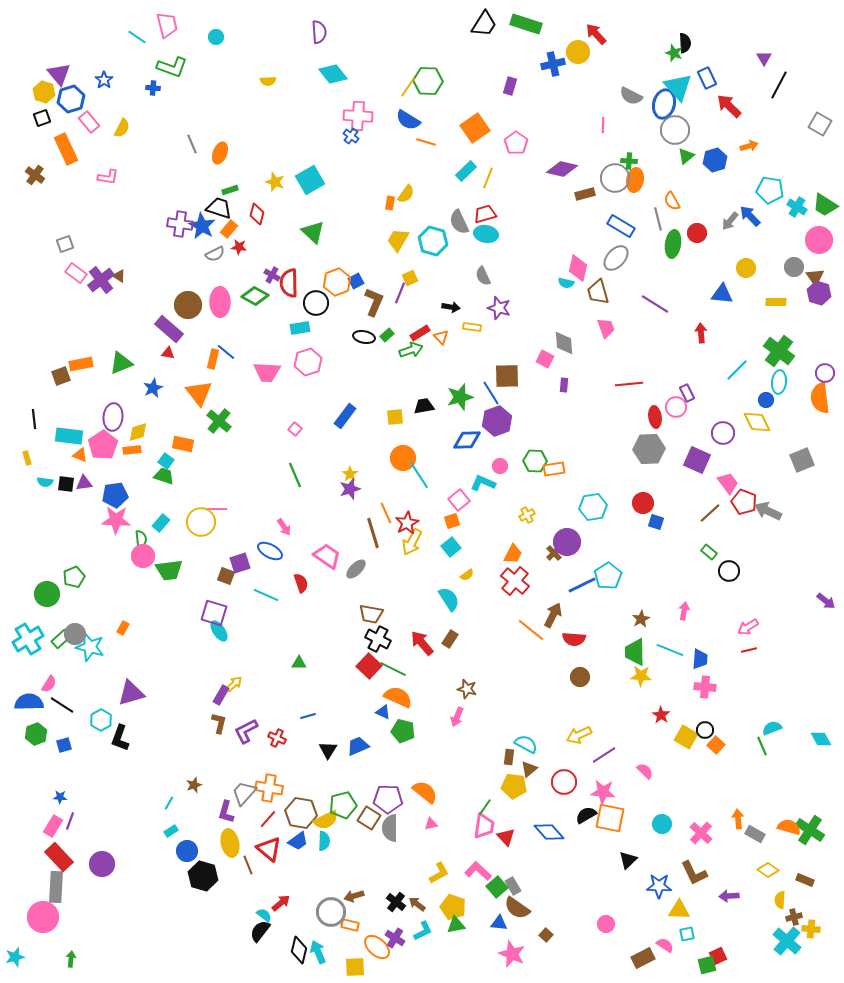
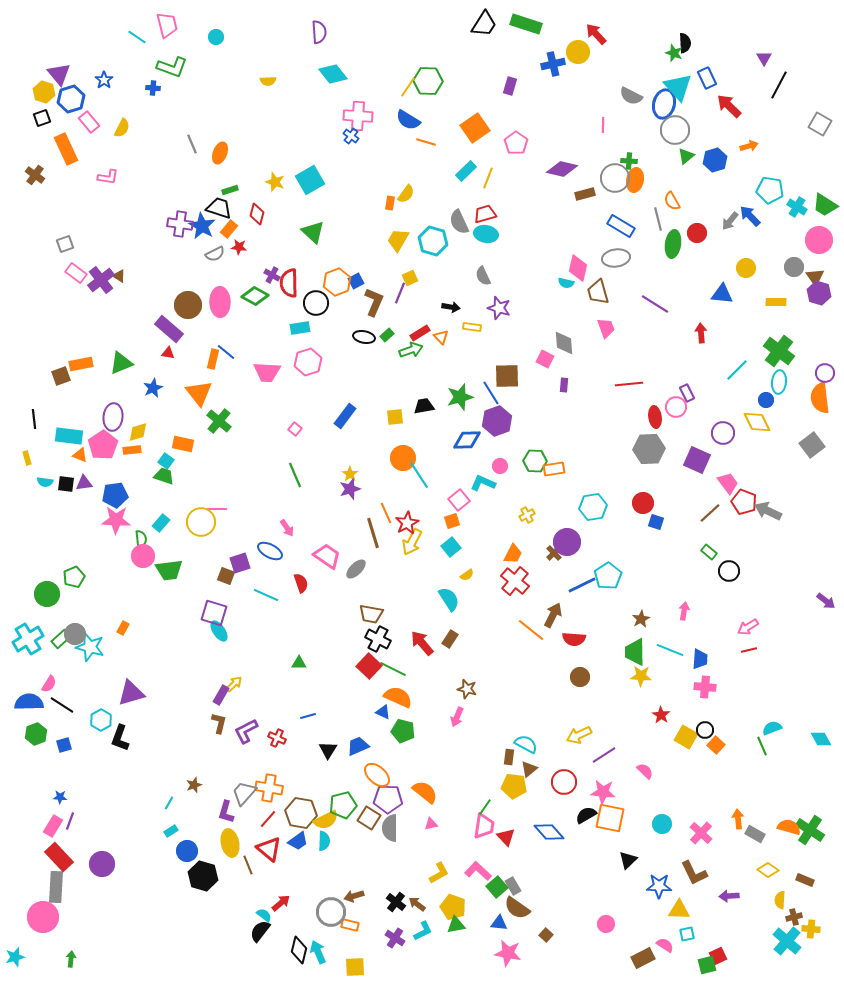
gray ellipse at (616, 258): rotated 40 degrees clockwise
gray square at (802, 460): moved 10 px right, 15 px up; rotated 15 degrees counterclockwise
pink arrow at (284, 527): moved 3 px right, 1 px down
orange ellipse at (377, 947): moved 172 px up
pink star at (512, 954): moved 4 px left, 1 px up; rotated 12 degrees counterclockwise
